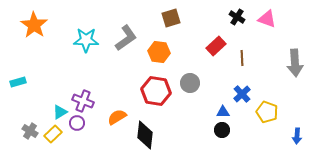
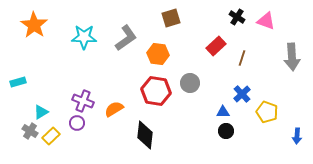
pink triangle: moved 1 px left, 2 px down
cyan star: moved 2 px left, 3 px up
orange hexagon: moved 1 px left, 2 px down
brown line: rotated 21 degrees clockwise
gray arrow: moved 3 px left, 6 px up
cyan triangle: moved 19 px left
orange semicircle: moved 3 px left, 8 px up
black circle: moved 4 px right, 1 px down
yellow rectangle: moved 2 px left, 2 px down
